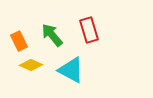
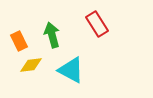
red rectangle: moved 8 px right, 6 px up; rotated 15 degrees counterclockwise
green arrow: rotated 25 degrees clockwise
yellow diamond: rotated 30 degrees counterclockwise
